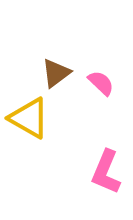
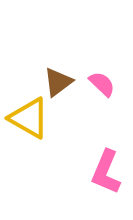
brown triangle: moved 2 px right, 9 px down
pink semicircle: moved 1 px right, 1 px down
